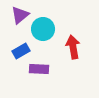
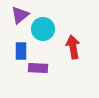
blue rectangle: rotated 60 degrees counterclockwise
purple rectangle: moved 1 px left, 1 px up
